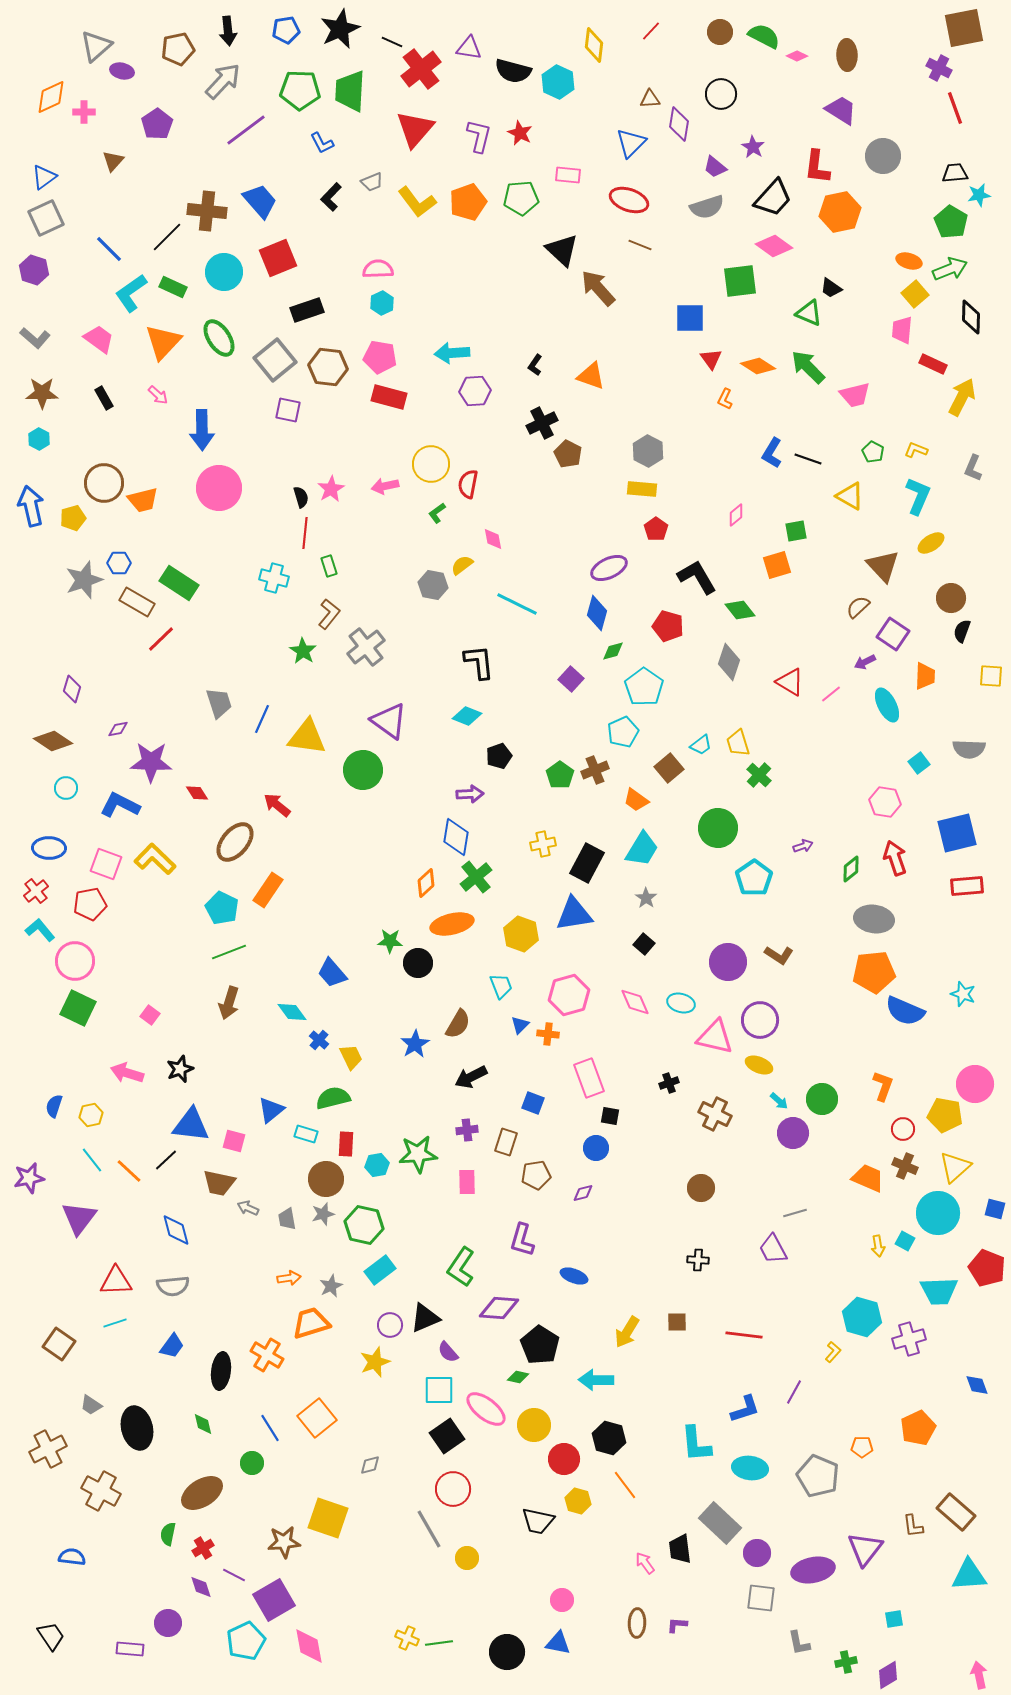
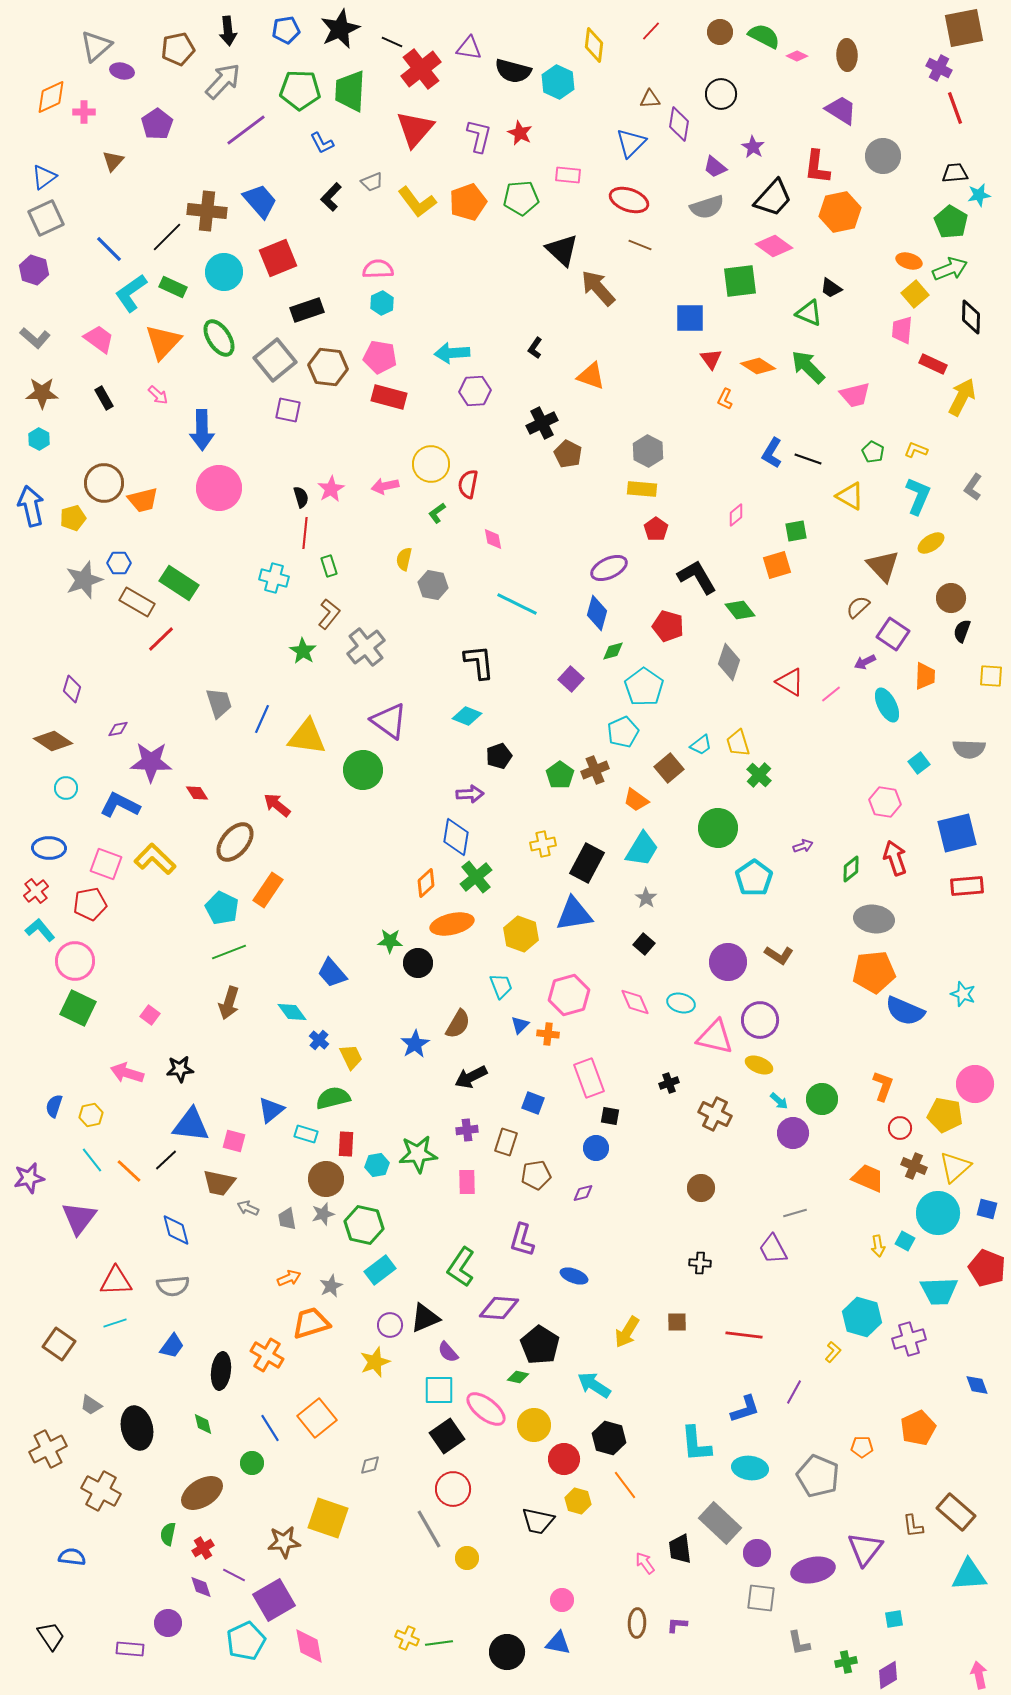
black L-shape at (535, 365): moved 17 px up
gray L-shape at (973, 468): moved 19 px down; rotated 12 degrees clockwise
yellow semicircle at (462, 565): moved 58 px left, 6 px up; rotated 40 degrees counterclockwise
black star at (180, 1069): rotated 16 degrees clockwise
red circle at (903, 1129): moved 3 px left, 1 px up
brown cross at (905, 1166): moved 9 px right
blue square at (995, 1209): moved 8 px left
black cross at (698, 1260): moved 2 px right, 3 px down
orange arrow at (289, 1278): rotated 15 degrees counterclockwise
cyan arrow at (596, 1380): moved 2 px left, 5 px down; rotated 32 degrees clockwise
